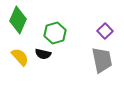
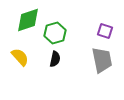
green diamond: moved 10 px right; rotated 48 degrees clockwise
purple square: rotated 28 degrees counterclockwise
black semicircle: moved 12 px right, 5 px down; rotated 91 degrees counterclockwise
